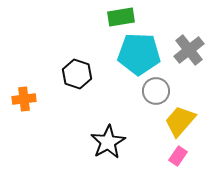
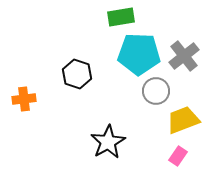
gray cross: moved 5 px left, 6 px down
yellow trapezoid: moved 3 px right, 1 px up; rotated 28 degrees clockwise
